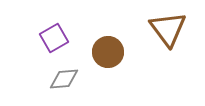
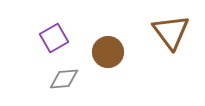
brown triangle: moved 3 px right, 3 px down
